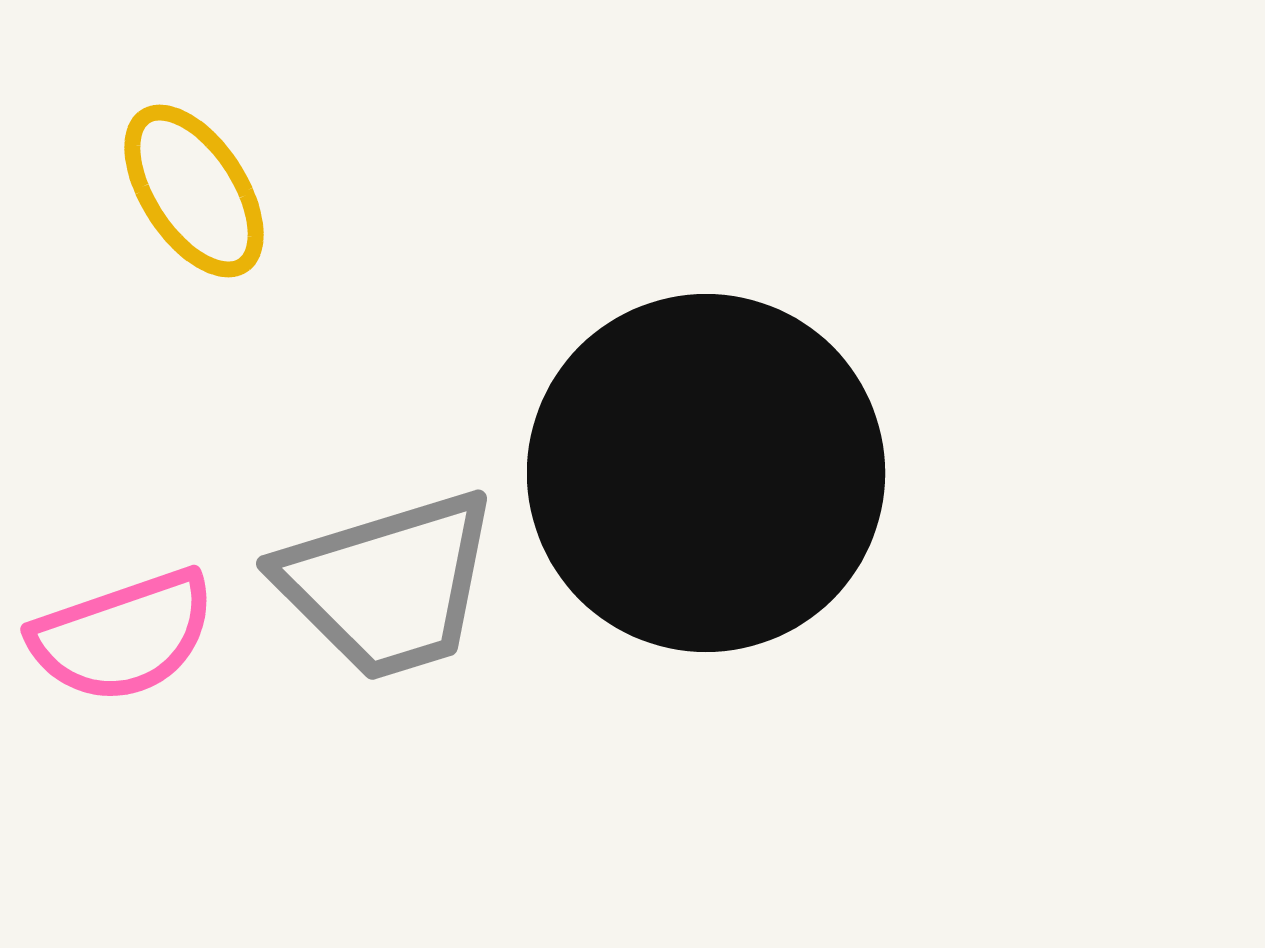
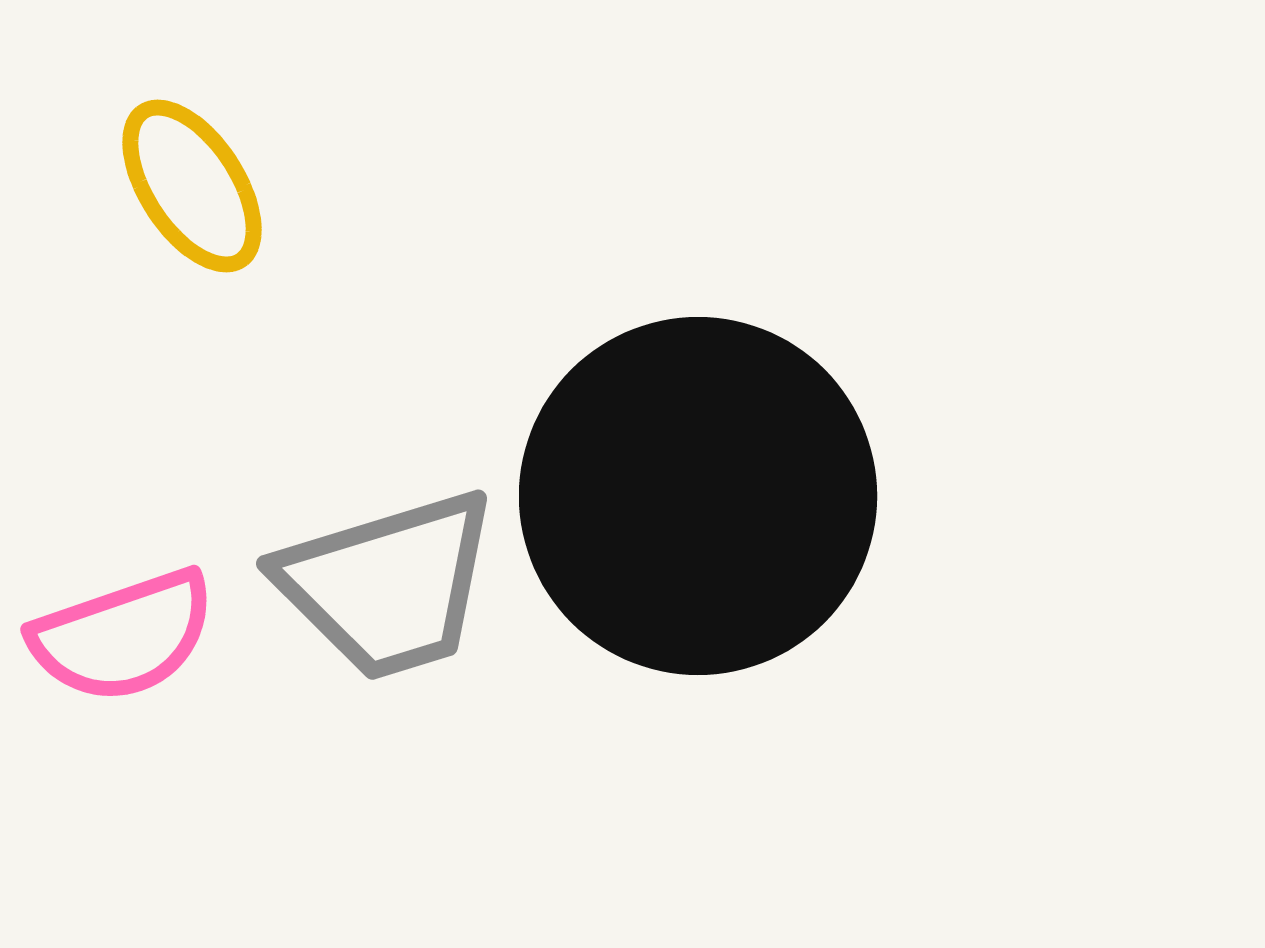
yellow ellipse: moved 2 px left, 5 px up
black circle: moved 8 px left, 23 px down
